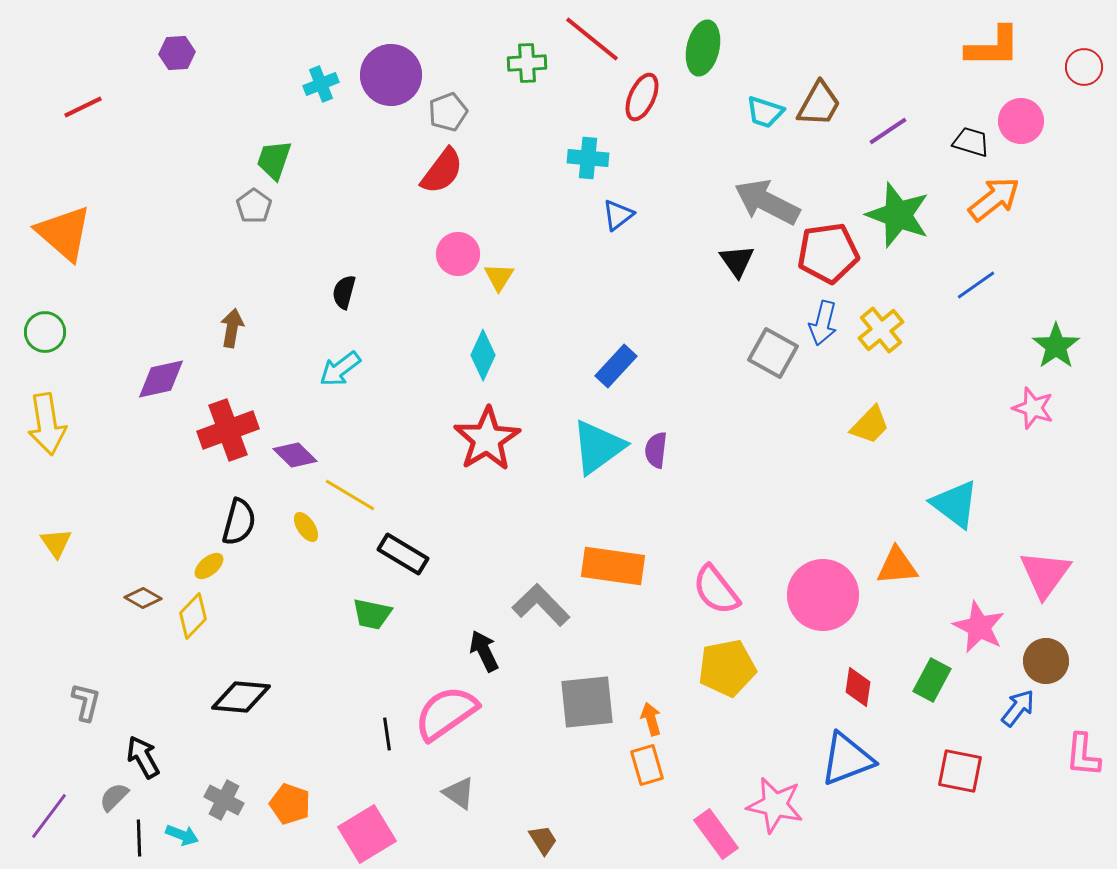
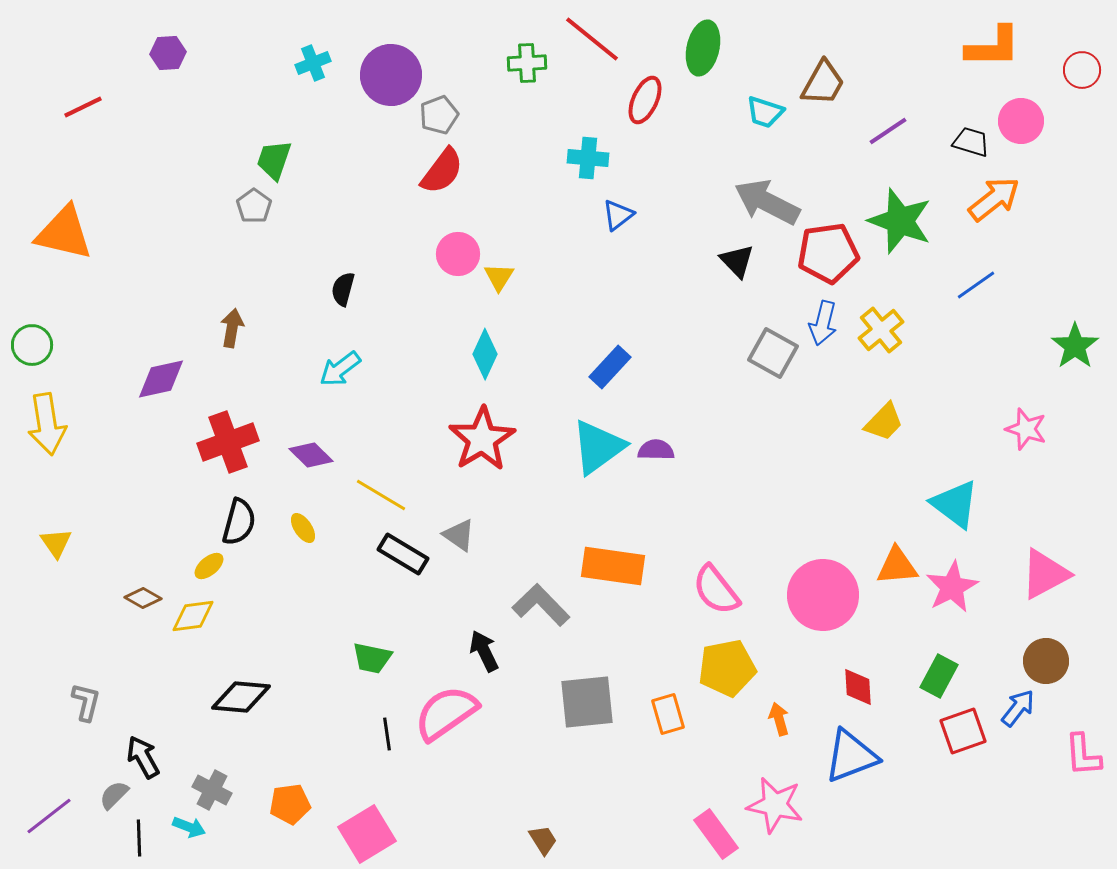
purple hexagon at (177, 53): moved 9 px left
red circle at (1084, 67): moved 2 px left, 3 px down
cyan cross at (321, 84): moved 8 px left, 21 px up
red ellipse at (642, 97): moved 3 px right, 3 px down
brown trapezoid at (819, 104): moved 4 px right, 21 px up
gray pentagon at (448, 112): moved 9 px left, 3 px down
green star at (898, 215): moved 2 px right, 6 px down
orange triangle at (64, 233): rotated 28 degrees counterclockwise
black triangle at (737, 261): rotated 9 degrees counterclockwise
black semicircle at (344, 292): moved 1 px left, 3 px up
green circle at (45, 332): moved 13 px left, 13 px down
green star at (1056, 346): moved 19 px right
cyan diamond at (483, 355): moved 2 px right, 1 px up
blue rectangle at (616, 366): moved 6 px left, 1 px down
pink star at (1033, 408): moved 7 px left, 21 px down
yellow trapezoid at (870, 425): moved 14 px right, 3 px up
red cross at (228, 430): moved 12 px down
red star at (487, 439): moved 5 px left
purple semicircle at (656, 450): rotated 84 degrees clockwise
purple diamond at (295, 455): moved 16 px right
yellow line at (350, 495): moved 31 px right
yellow ellipse at (306, 527): moved 3 px left, 1 px down
pink triangle at (1045, 574): rotated 26 degrees clockwise
green trapezoid at (372, 614): moved 44 px down
yellow diamond at (193, 616): rotated 39 degrees clockwise
pink star at (979, 627): moved 27 px left, 40 px up; rotated 18 degrees clockwise
green rectangle at (932, 680): moved 7 px right, 4 px up
red diamond at (858, 687): rotated 12 degrees counterclockwise
orange arrow at (651, 719): moved 128 px right
pink L-shape at (1083, 755): rotated 9 degrees counterclockwise
blue triangle at (847, 759): moved 4 px right, 3 px up
orange rectangle at (647, 765): moved 21 px right, 51 px up
red square at (960, 771): moved 3 px right, 40 px up; rotated 30 degrees counterclockwise
gray triangle at (459, 793): moved 258 px up
gray semicircle at (114, 797): moved 2 px up
gray cross at (224, 800): moved 12 px left, 10 px up
orange pentagon at (290, 804): rotated 27 degrees counterclockwise
purple line at (49, 816): rotated 15 degrees clockwise
cyan arrow at (182, 835): moved 7 px right, 8 px up
